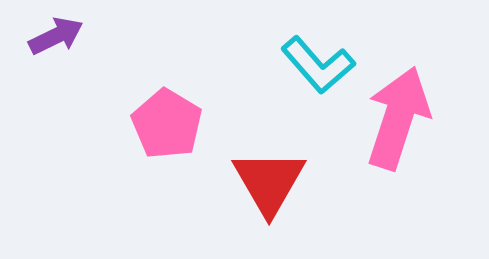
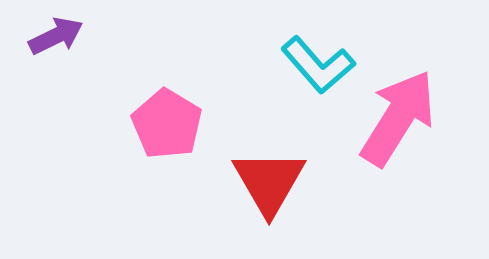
pink arrow: rotated 14 degrees clockwise
